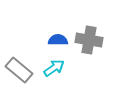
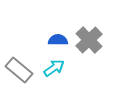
gray cross: rotated 36 degrees clockwise
